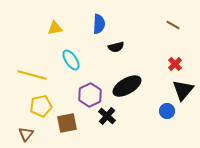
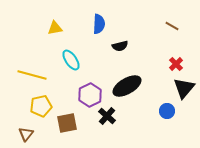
brown line: moved 1 px left, 1 px down
black semicircle: moved 4 px right, 1 px up
red cross: moved 1 px right
black triangle: moved 1 px right, 2 px up
